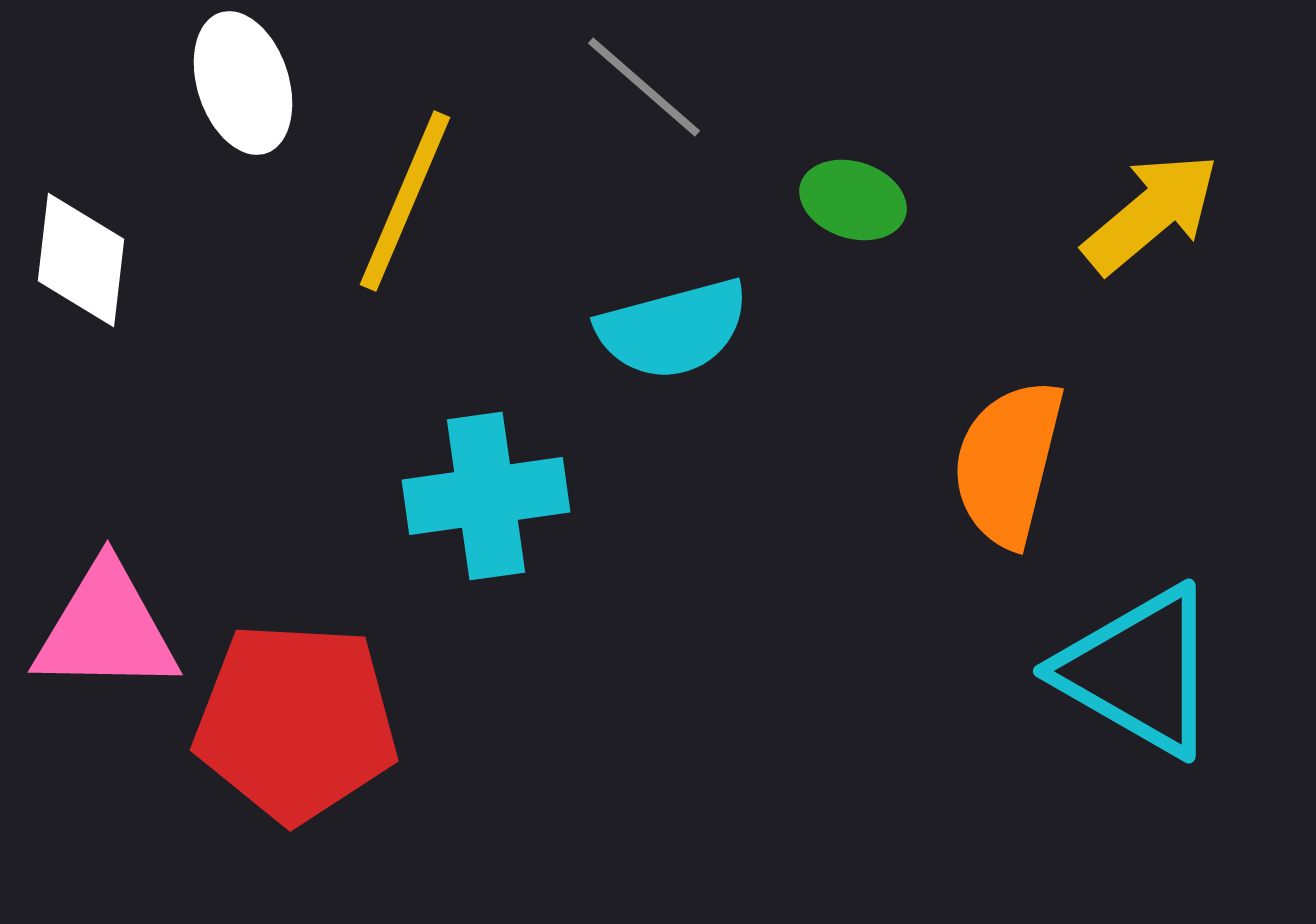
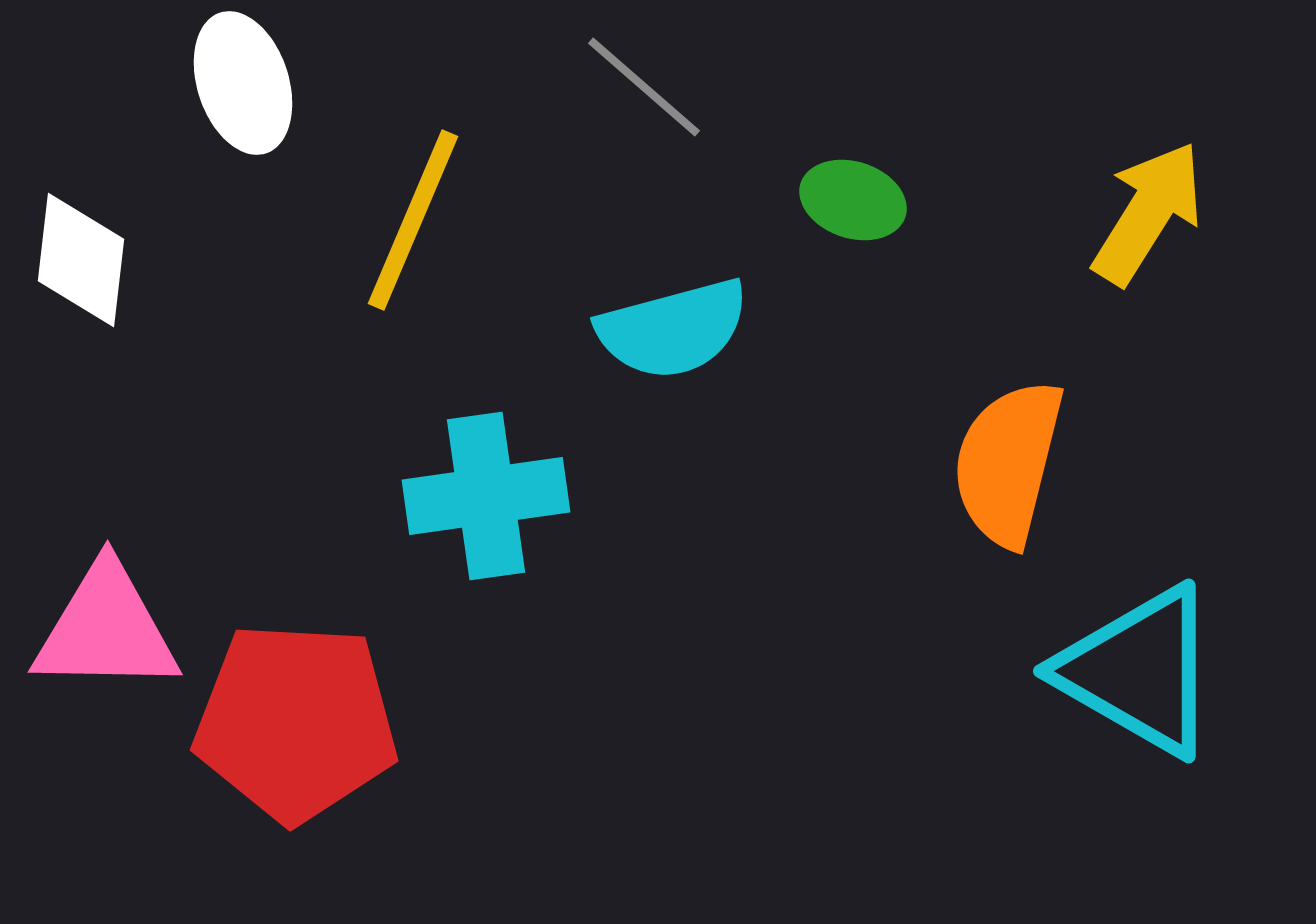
yellow line: moved 8 px right, 19 px down
yellow arrow: moved 3 px left; rotated 18 degrees counterclockwise
